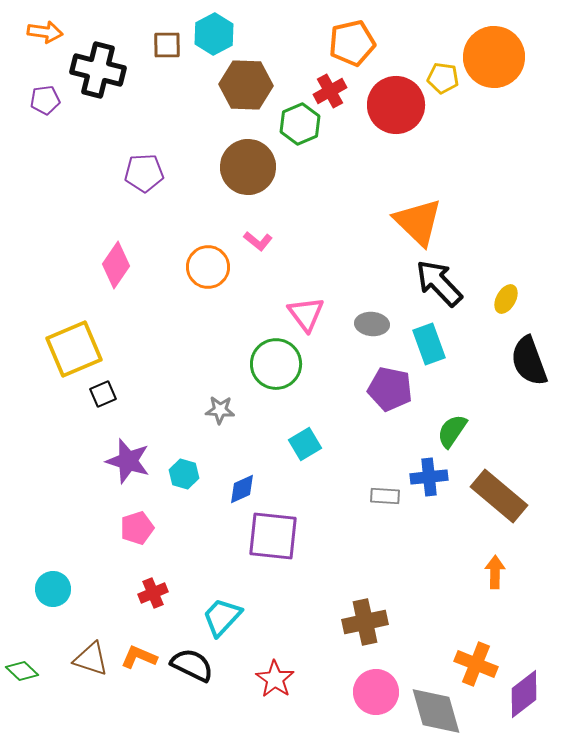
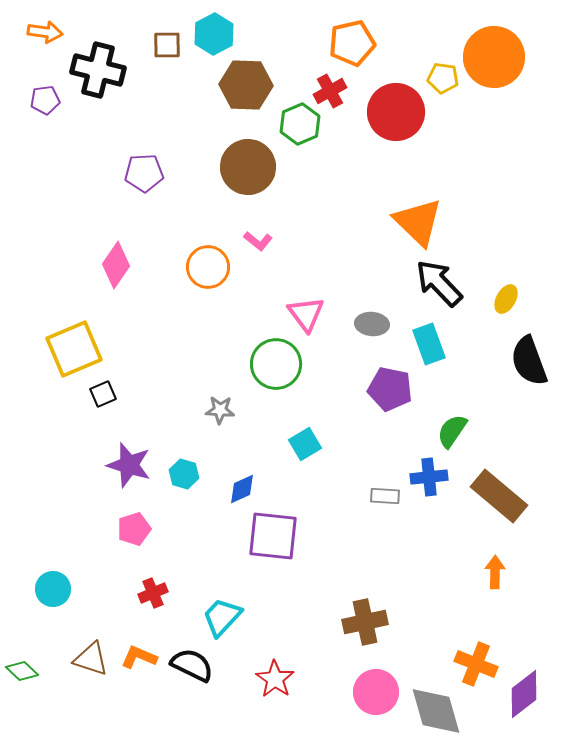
red circle at (396, 105): moved 7 px down
purple star at (128, 461): moved 1 px right, 4 px down
pink pentagon at (137, 528): moved 3 px left, 1 px down
